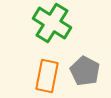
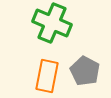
green cross: rotated 9 degrees counterclockwise
